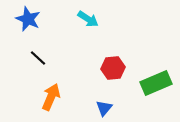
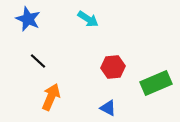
black line: moved 3 px down
red hexagon: moved 1 px up
blue triangle: moved 4 px right; rotated 42 degrees counterclockwise
